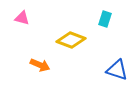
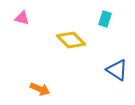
yellow diamond: rotated 24 degrees clockwise
orange arrow: moved 24 px down
blue triangle: rotated 15 degrees clockwise
